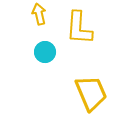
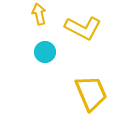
yellow L-shape: moved 4 px right; rotated 66 degrees counterclockwise
